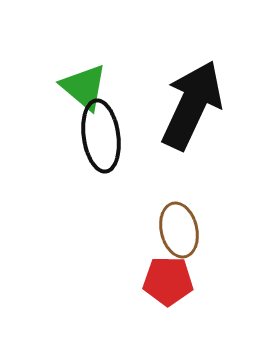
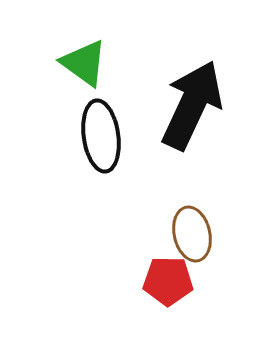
green triangle: moved 24 px up; rotated 4 degrees counterclockwise
brown ellipse: moved 13 px right, 4 px down
